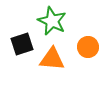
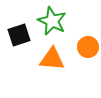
black square: moved 3 px left, 9 px up
